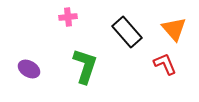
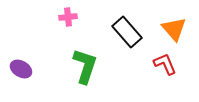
purple ellipse: moved 8 px left
